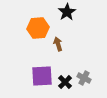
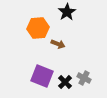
brown arrow: rotated 128 degrees clockwise
purple square: rotated 25 degrees clockwise
